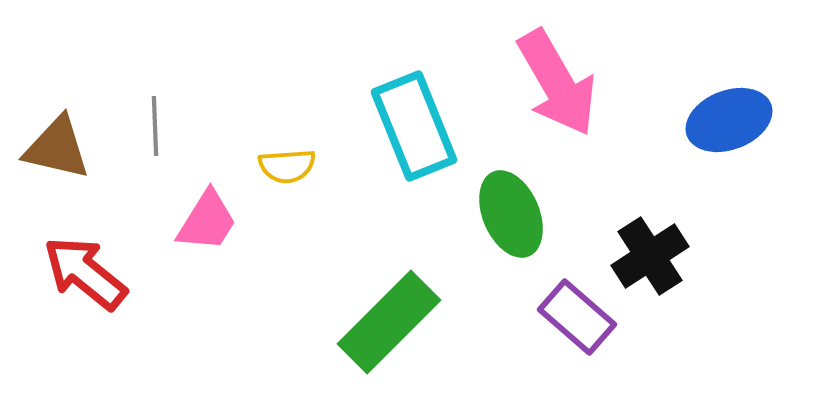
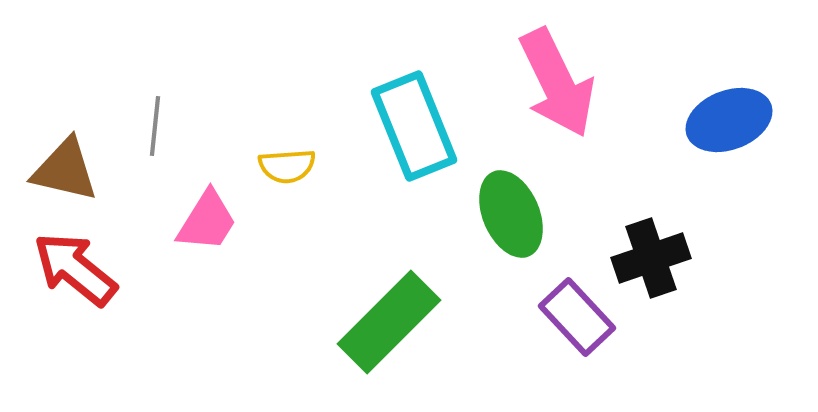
pink arrow: rotated 4 degrees clockwise
gray line: rotated 8 degrees clockwise
brown triangle: moved 8 px right, 22 px down
black cross: moved 1 px right, 2 px down; rotated 14 degrees clockwise
red arrow: moved 10 px left, 4 px up
purple rectangle: rotated 6 degrees clockwise
